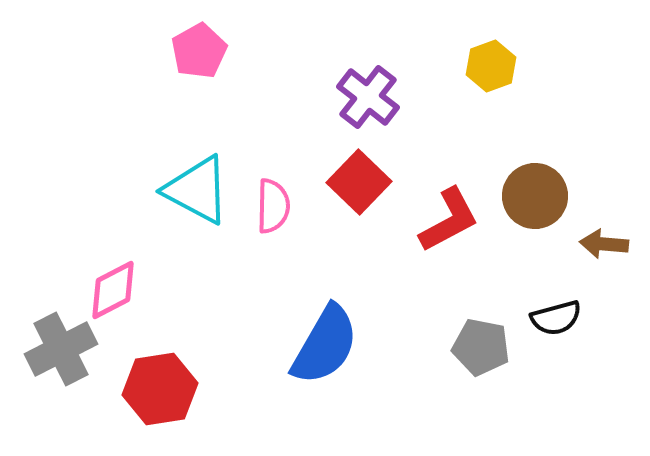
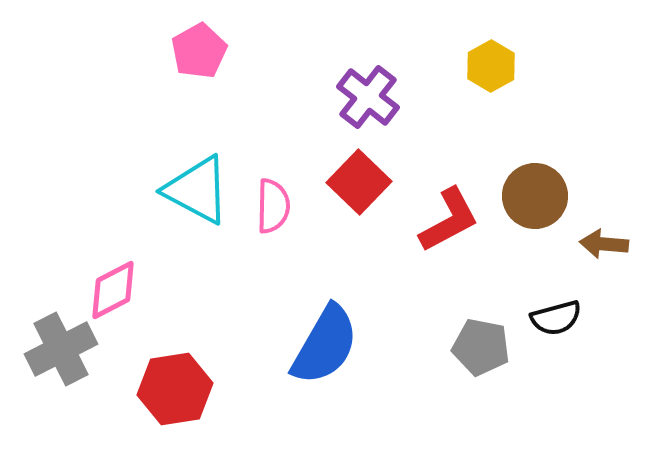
yellow hexagon: rotated 9 degrees counterclockwise
red hexagon: moved 15 px right
